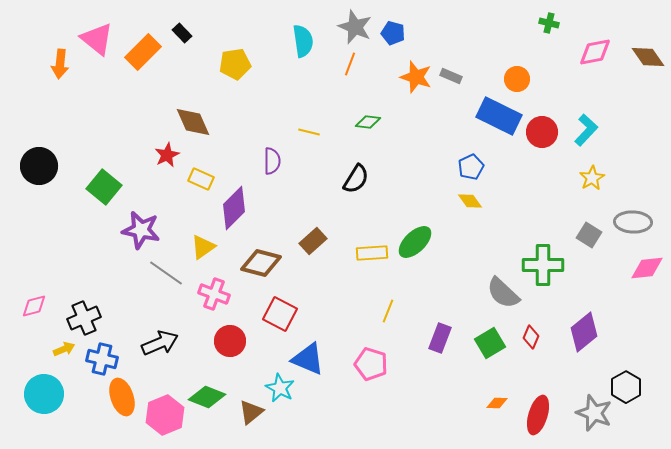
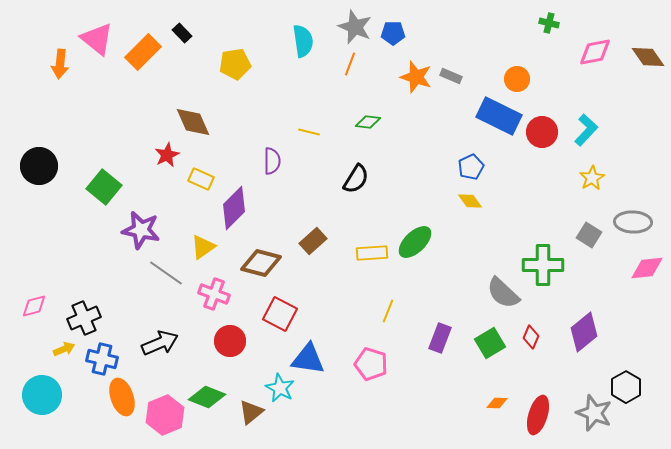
blue pentagon at (393, 33): rotated 15 degrees counterclockwise
blue triangle at (308, 359): rotated 15 degrees counterclockwise
cyan circle at (44, 394): moved 2 px left, 1 px down
